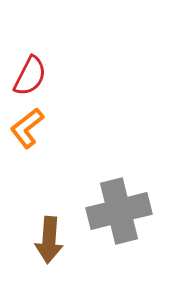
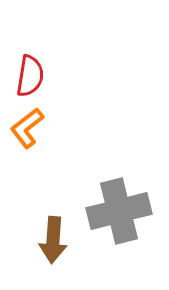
red semicircle: rotated 18 degrees counterclockwise
brown arrow: moved 4 px right
